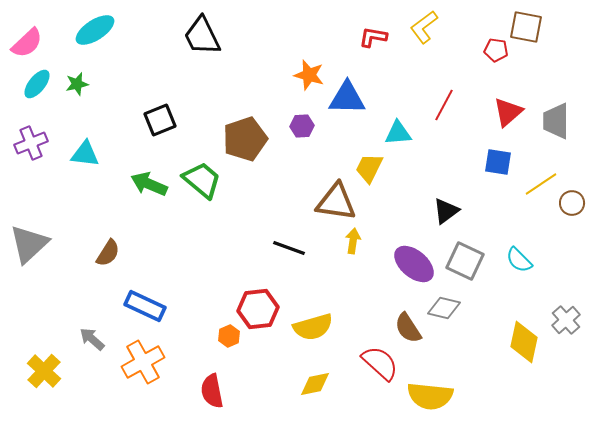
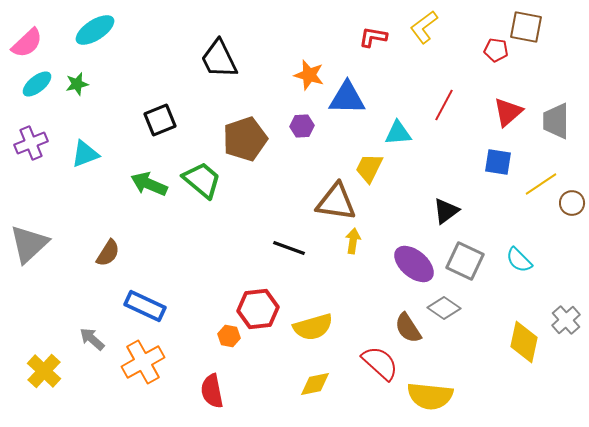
black trapezoid at (202, 36): moved 17 px right, 23 px down
cyan ellipse at (37, 84): rotated 12 degrees clockwise
cyan triangle at (85, 154): rotated 28 degrees counterclockwise
gray diamond at (444, 308): rotated 20 degrees clockwise
orange hexagon at (229, 336): rotated 25 degrees counterclockwise
